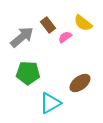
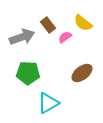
gray arrow: rotated 20 degrees clockwise
brown ellipse: moved 2 px right, 10 px up
cyan triangle: moved 2 px left
